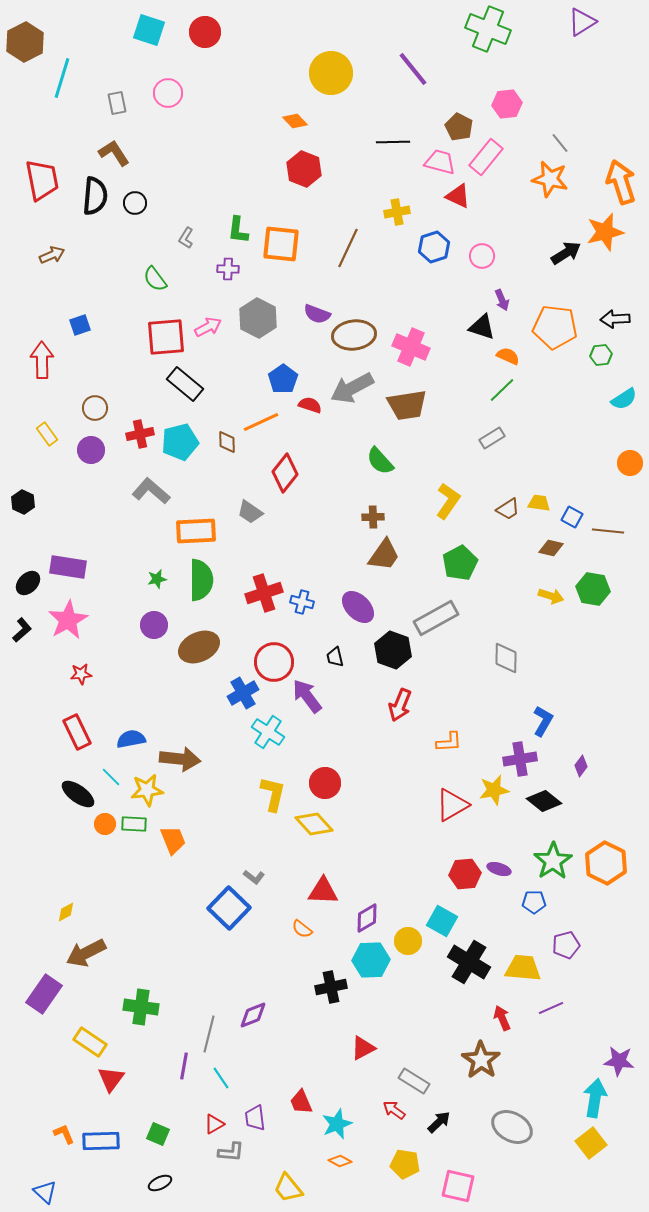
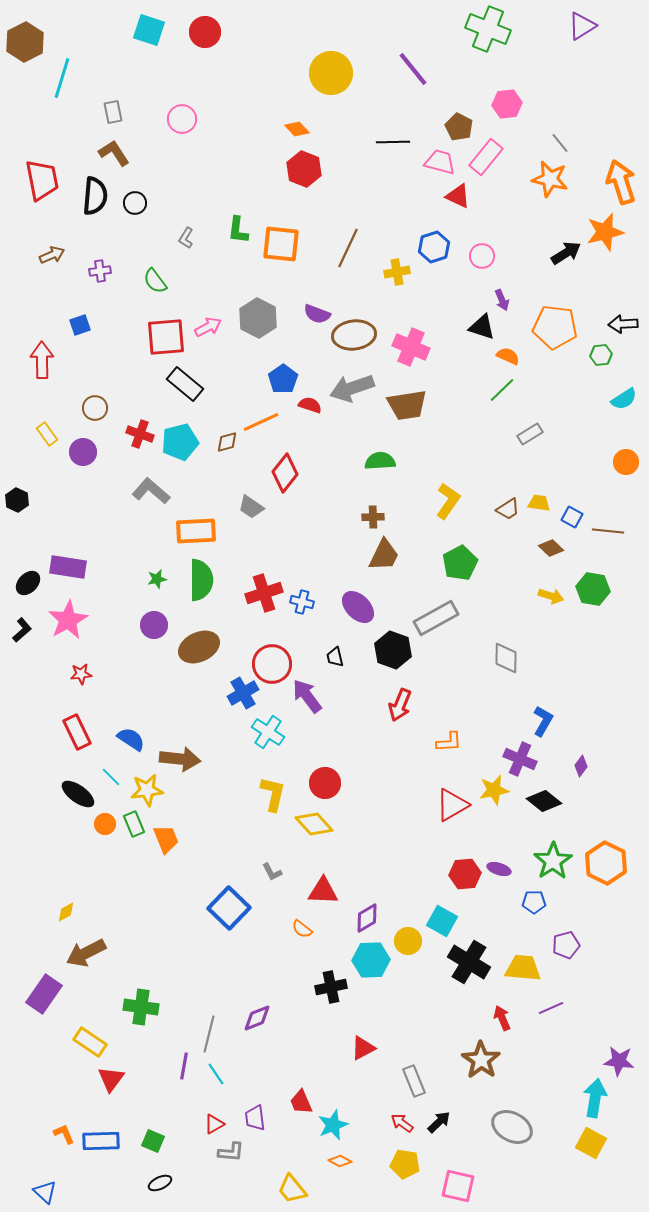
purple triangle at (582, 22): moved 4 px down
pink circle at (168, 93): moved 14 px right, 26 px down
gray rectangle at (117, 103): moved 4 px left, 9 px down
orange diamond at (295, 121): moved 2 px right, 8 px down
yellow cross at (397, 212): moved 60 px down
purple cross at (228, 269): moved 128 px left, 2 px down; rotated 10 degrees counterclockwise
green semicircle at (155, 279): moved 2 px down
black arrow at (615, 319): moved 8 px right, 5 px down
gray arrow at (352, 388): rotated 9 degrees clockwise
red cross at (140, 434): rotated 32 degrees clockwise
gray rectangle at (492, 438): moved 38 px right, 4 px up
brown diamond at (227, 442): rotated 75 degrees clockwise
purple circle at (91, 450): moved 8 px left, 2 px down
green semicircle at (380, 461): rotated 128 degrees clockwise
orange circle at (630, 463): moved 4 px left, 1 px up
black hexagon at (23, 502): moved 6 px left, 2 px up
gray trapezoid at (250, 512): moved 1 px right, 5 px up
brown diamond at (551, 548): rotated 30 degrees clockwise
brown trapezoid at (384, 555): rotated 9 degrees counterclockwise
red circle at (274, 662): moved 2 px left, 2 px down
blue semicircle at (131, 739): rotated 44 degrees clockwise
purple cross at (520, 759): rotated 32 degrees clockwise
green rectangle at (134, 824): rotated 65 degrees clockwise
orange trapezoid at (173, 840): moved 7 px left, 1 px up
gray L-shape at (254, 877): moved 18 px right, 5 px up; rotated 25 degrees clockwise
purple diamond at (253, 1015): moved 4 px right, 3 px down
cyan line at (221, 1078): moved 5 px left, 4 px up
gray rectangle at (414, 1081): rotated 36 degrees clockwise
red arrow at (394, 1110): moved 8 px right, 13 px down
cyan star at (337, 1124): moved 4 px left, 1 px down
green square at (158, 1134): moved 5 px left, 7 px down
yellow square at (591, 1143): rotated 24 degrees counterclockwise
yellow trapezoid at (288, 1188): moved 4 px right, 1 px down
